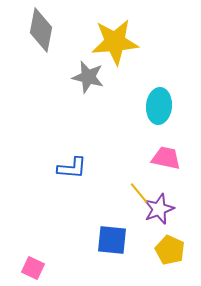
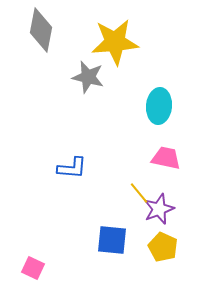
yellow pentagon: moved 7 px left, 3 px up
